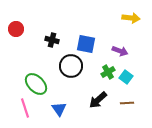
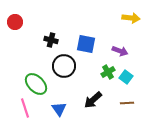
red circle: moved 1 px left, 7 px up
black cross: moved 1 px left
black circle: moved 7 px left
black arrow: moved 5 px left
